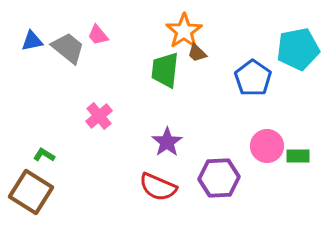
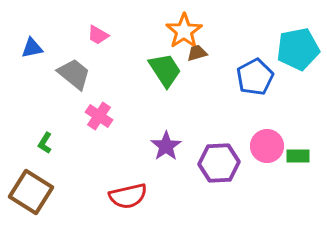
pink trapezoid: rotated 20 degrees counterclockwise
blue triangle: moved 7 px down
gray trapezoid: moved 6 px right, 26 px down
brown trapezoid: rotated 120 degrees clockwise
green trapezoid: rotated 141 degrees clockwise
blue pentagon: moved 2 px right, 1 px up; rotated 9 degrees clockwise
pink cross: rotated 16 degrees counterclockwise
purple star: moved 1 px left, 4 px down
green L-shape: moved 1 px right, 12 px up; rotated 90 degrees counterclockwise
purple hexagon: moved 15 px up
red semicircle: moved 30 px left, 9 px down; rotated 36 degrees counterclockwise
